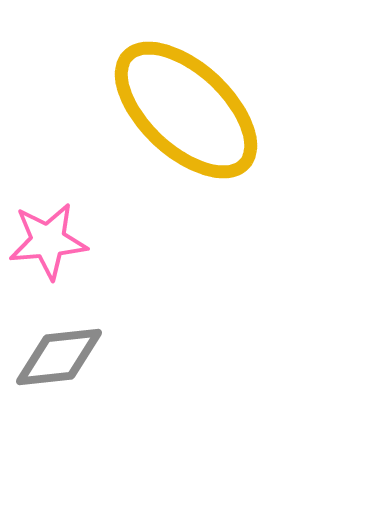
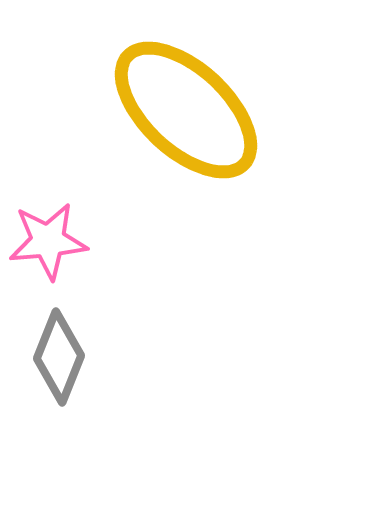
gray diamond: rotated 62 degrees counterclockwise
